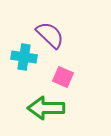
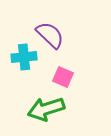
cyan cross: rotated 15 degrees counterclockwise
green arrow: moved 1 px down; rotated 18 degrees counterclockwise
